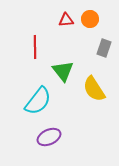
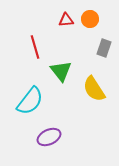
red line: rotated 15 degrees counterclockwise
green triangle: moved 2 px left
cyan semicircle: moved 8 px left
